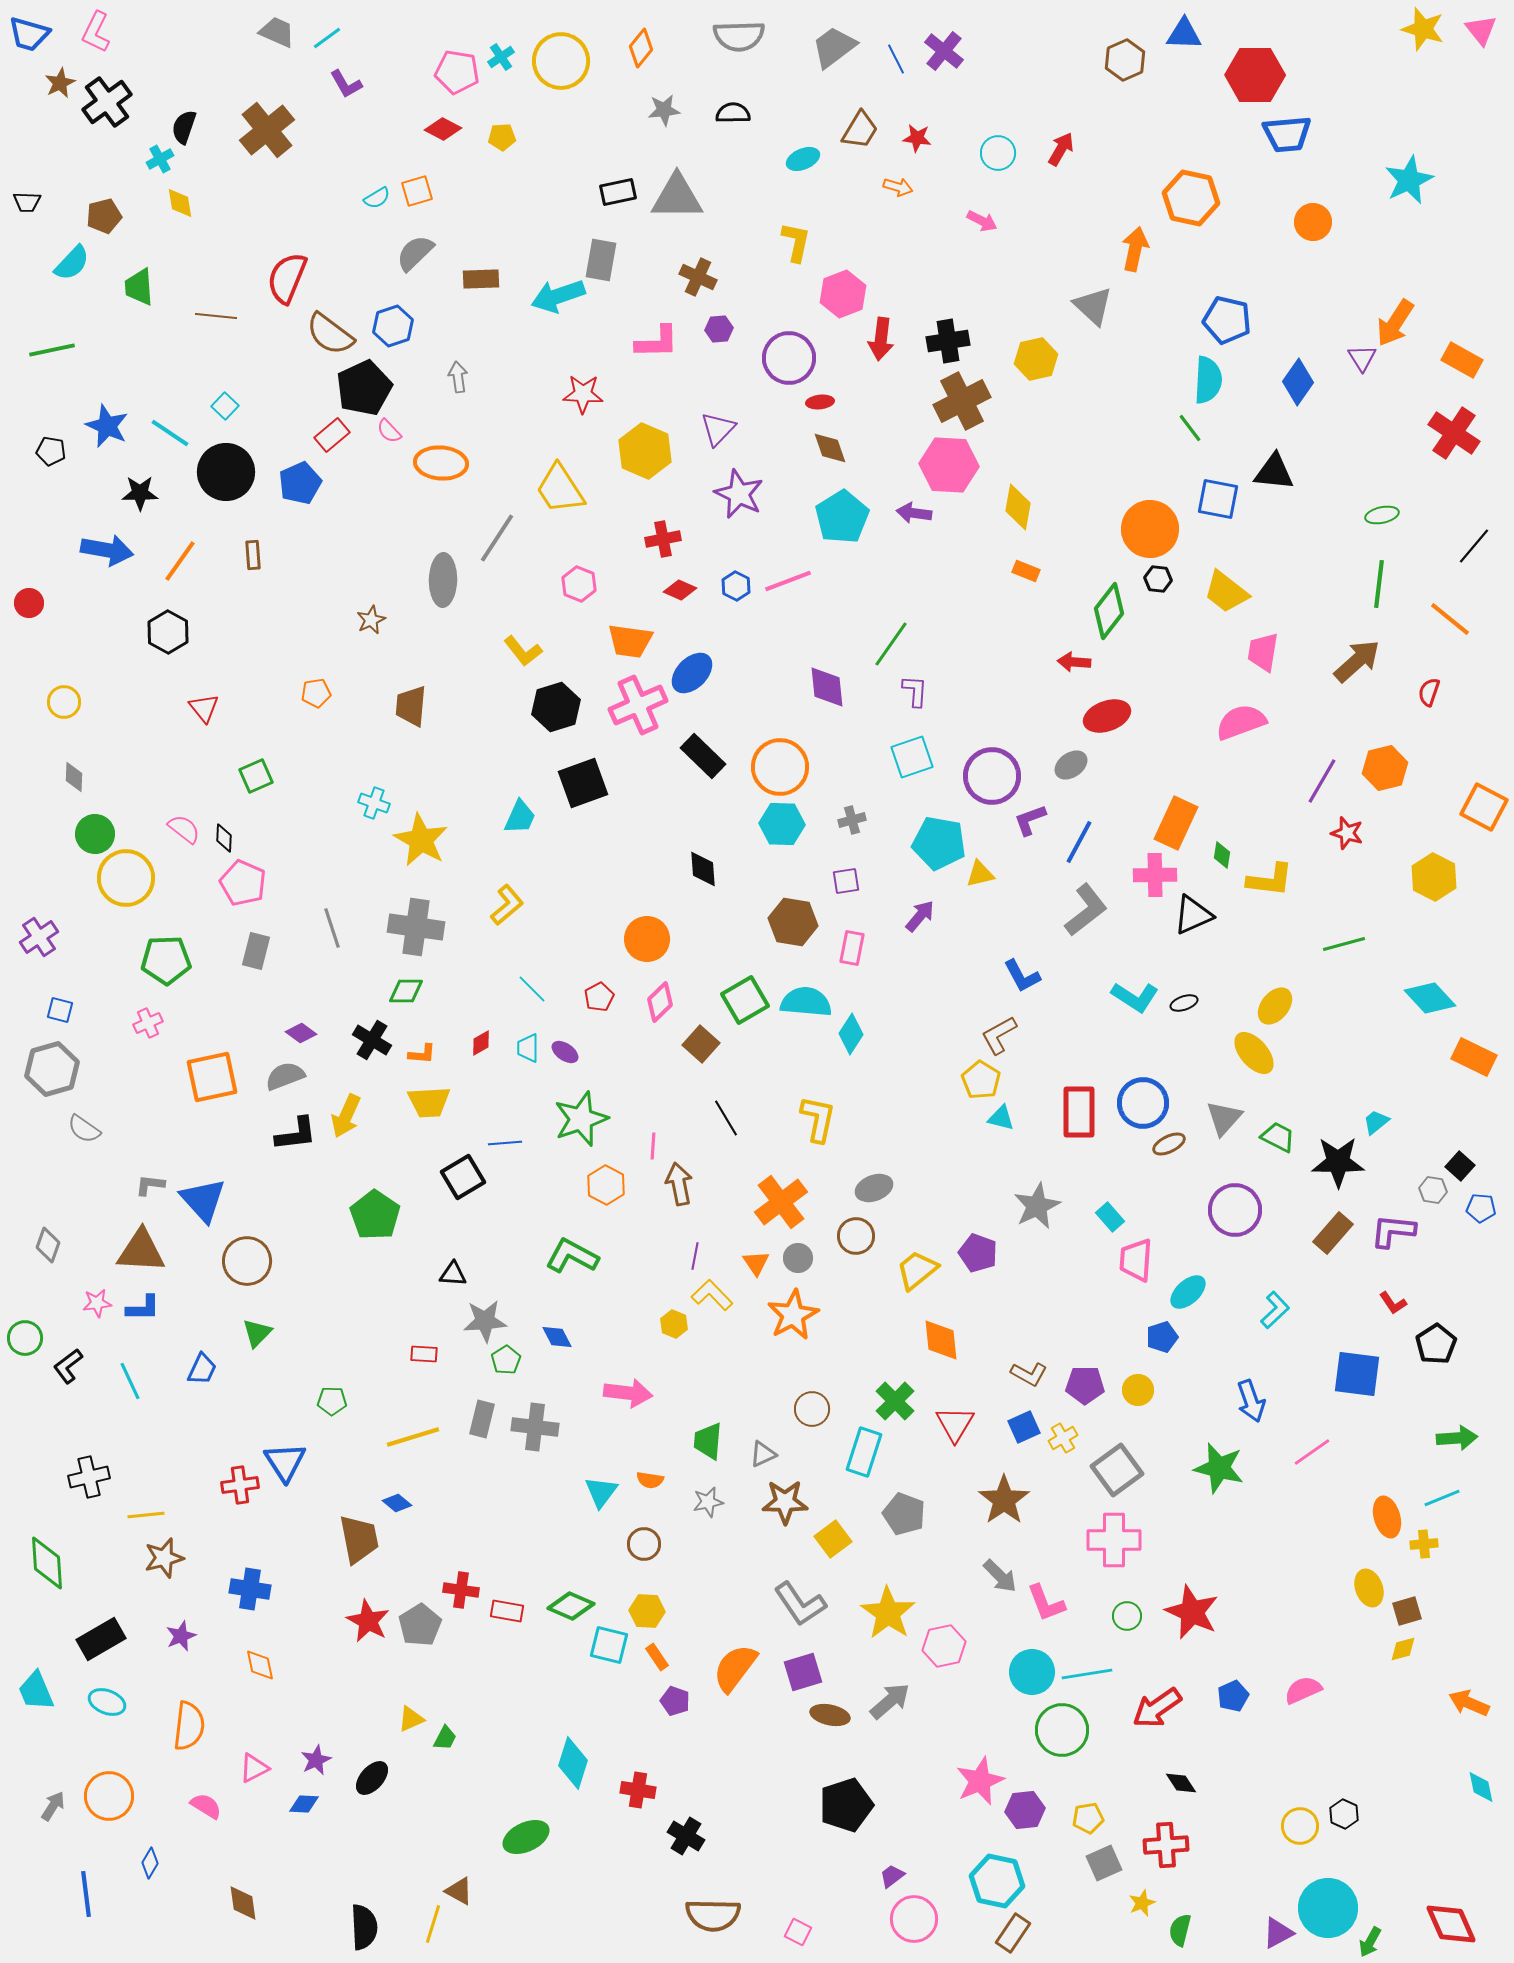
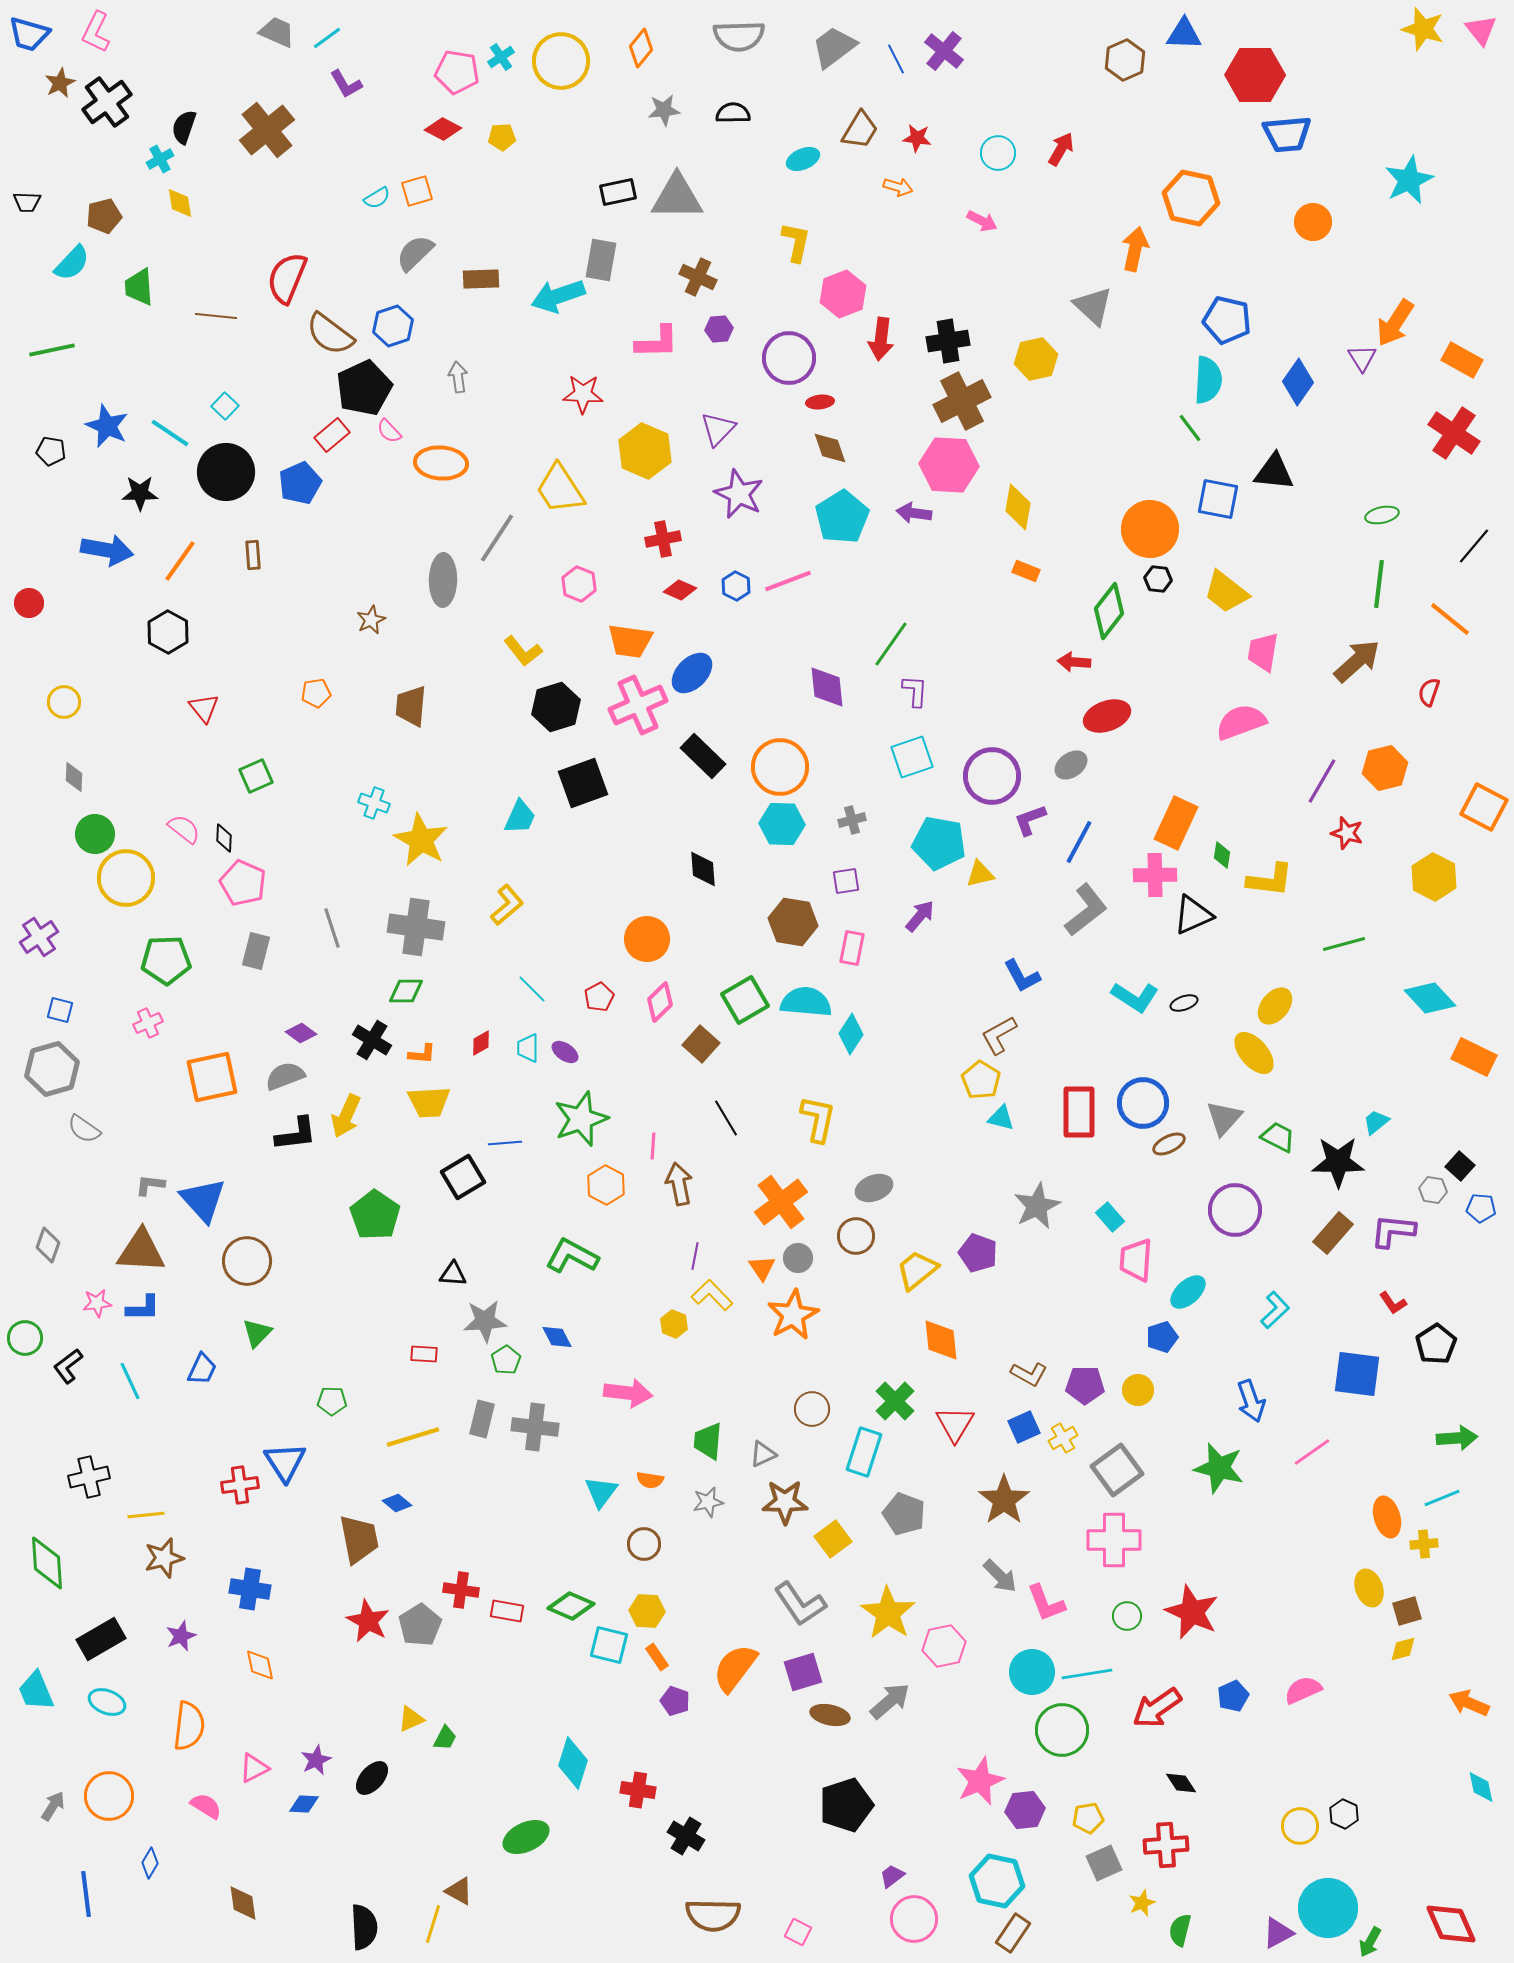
orange triangle at (756, 1263): moved 6 px right, 5 px down
